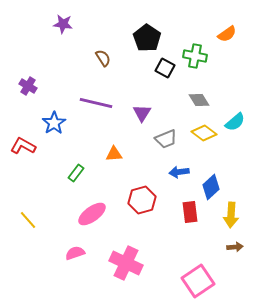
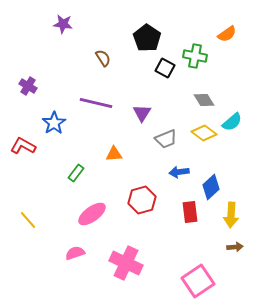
gray diamond: moved 5 px right
cyan semicircle: moved 3 px left
